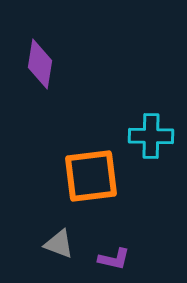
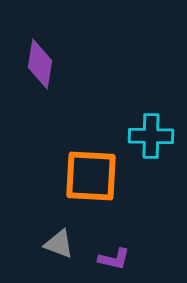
orange square: rotated 10 degrees clockwise
